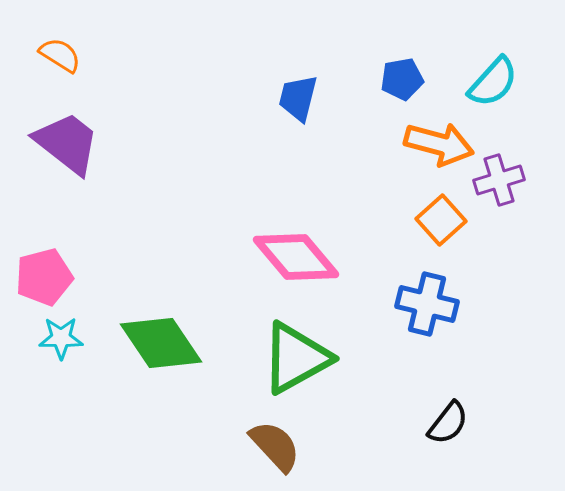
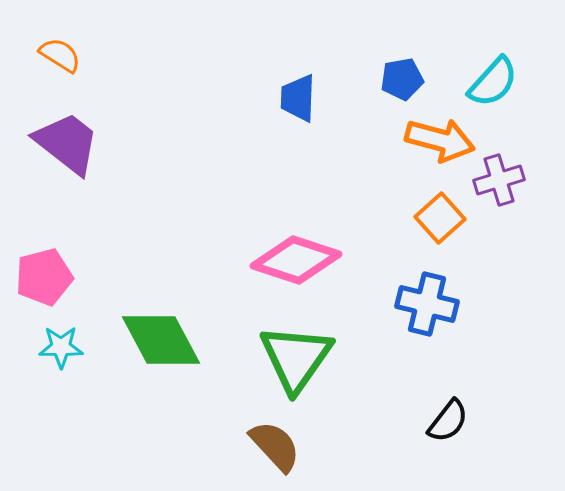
blue trapezoid: rotated 12 degrees counterclockwise
orange arrow: moved 1 px right, 4 px up
orange square: moved 1 px left, 2 px up
pink diamond: moved 3 px down; rotated 32 degrees counterclockwise
cyan star: moved 9 px down
green diamond: moved 3 px up; rotated 6 degrees clockwise
green triangle: rotated 26 degrees counterclockwise
black semicircle: moved 2 px up
